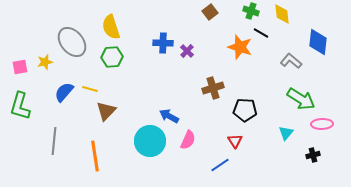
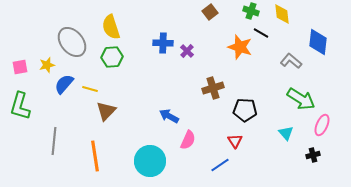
yellow star: moved 2 px right, 3 px down
blue semicircle: moved 8 px up
pink ellipse: moved 1 px down; rotated 65 degrees counterclockwise
cyan triangle: rotated 21 degrees counterclockwise
cyan circle: moved 20 px down
